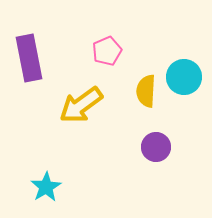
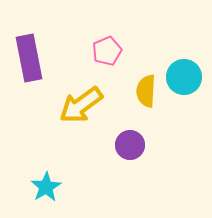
purple circle: moved 26 px left, 2 px up
